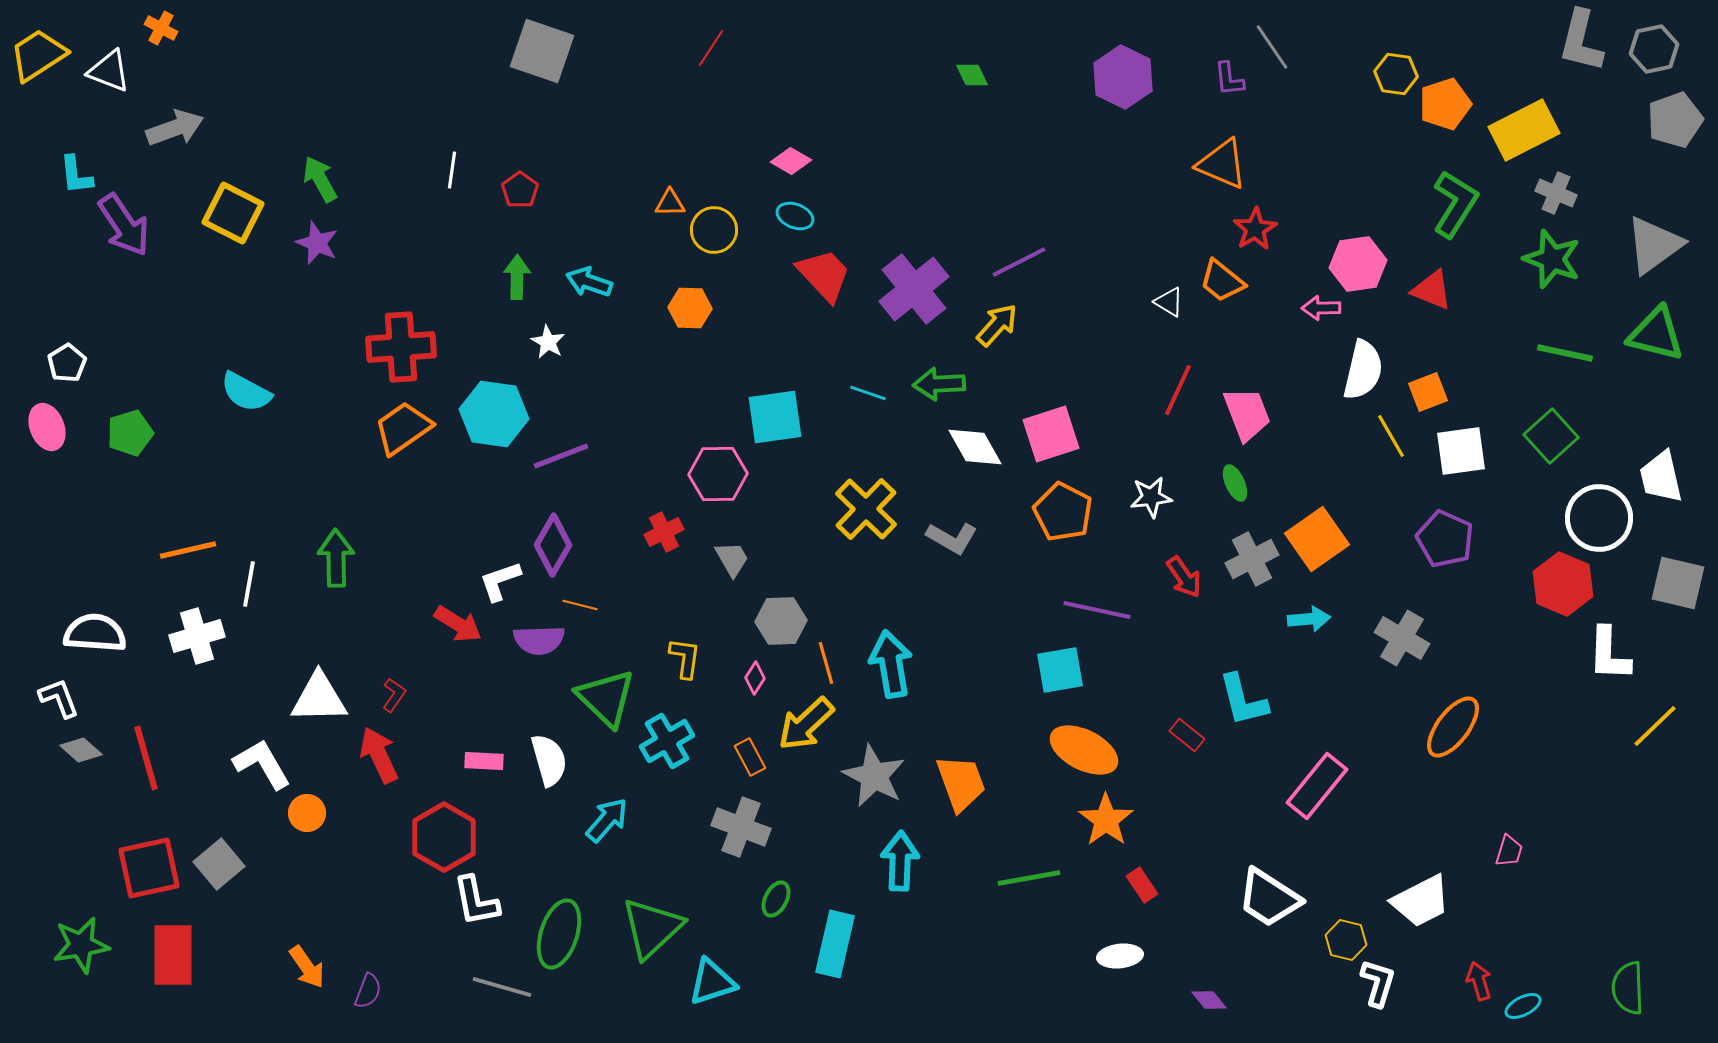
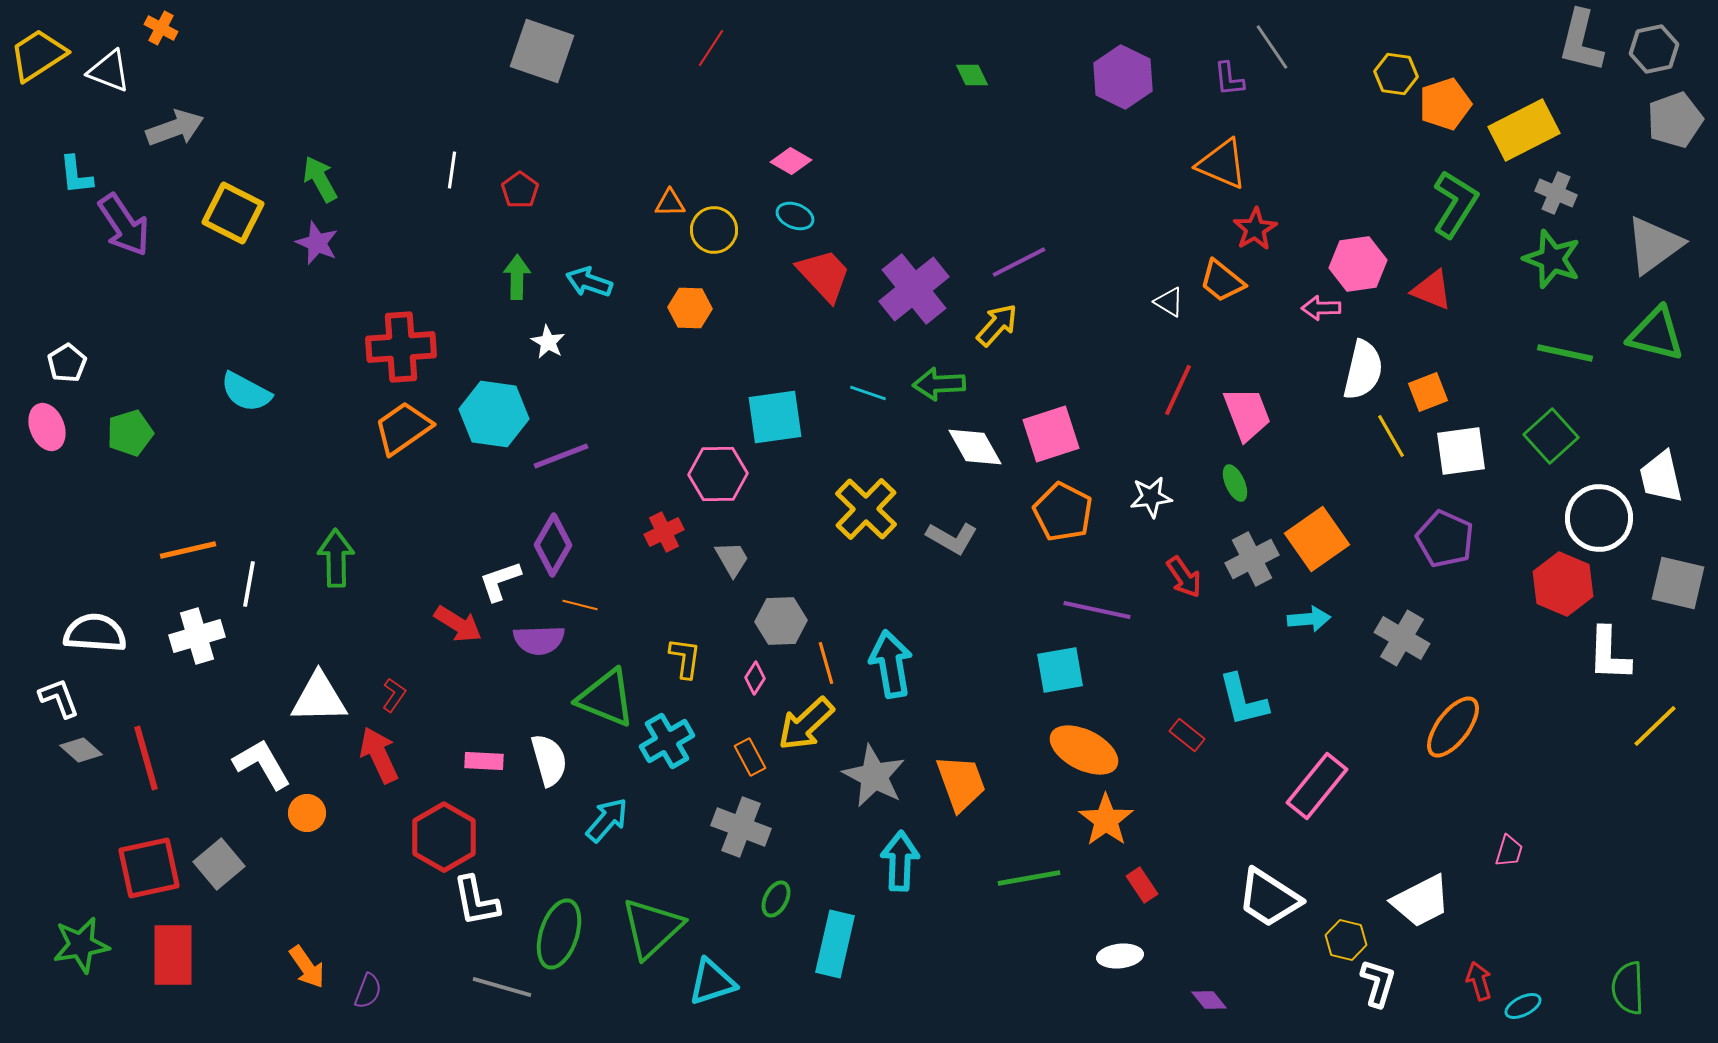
green triangle at (606, 698): rotated 22 degrees counterclockwise
